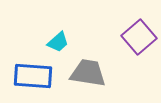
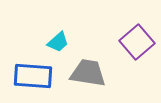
purple square: moved 2 px left, 5 px down
